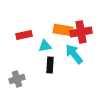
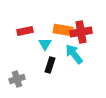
red rectangle: moved 1 px right, 4 px up
cyan triangle: moved 2 px up; rotated 48 degrees counterclockwise
black rectangle: rotated 14 degrees clockwise
